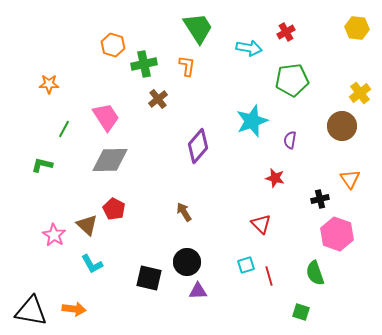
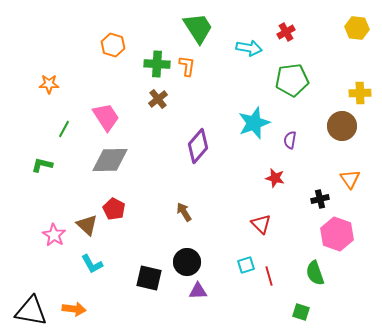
green cross: moved 13 px right; rotated 15 degrees clockwise
yellow cross: rotated 35 degrees clockwise
cyan star: moved 2 px right, 2 px down
